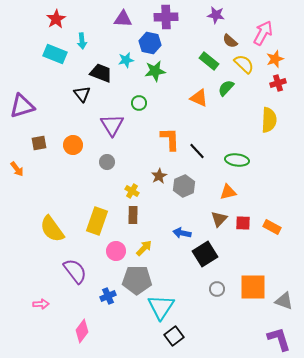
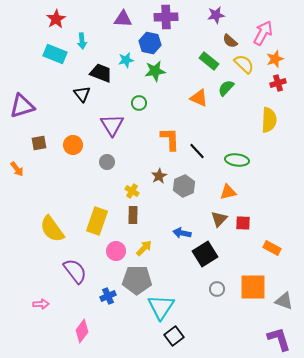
purple star at (216, 15): rotated 18 degrees counterclockwise
orange rectangle at (272, 227): moved 21 px down
